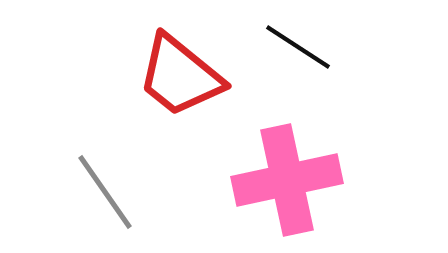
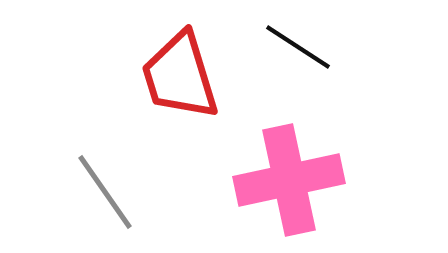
red trapezoid: rotated 34 degrees clockwise
pink cross: moved 2 px right
